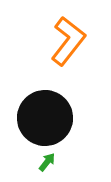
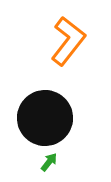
green arrow: moved 2 px right
